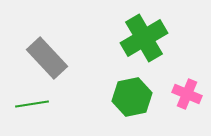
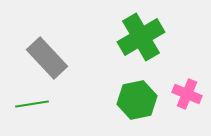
green cross: moved 3 px left, 1 px up
green hexagon: moved 5 px right, 3 px down
